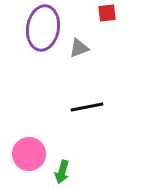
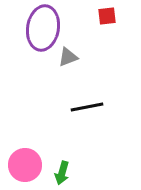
red square: moved 3 px down
gray triangle: moved 11 px left, 9 px down
pink circle: moved 4 px left, 11 px down
green arrow: moved 1 px down
